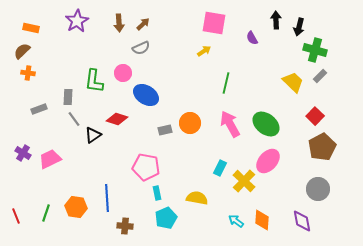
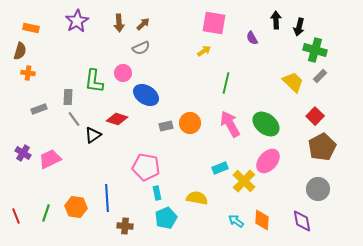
brown semicircle at (22, 51): moved 2 px left; rotated 150 degrees clockwise
gray rectangle at (165, 130): moved 1 px right, 4 px up
cyan rectangle at (220, 168): rotated 42 degrees clockwise
